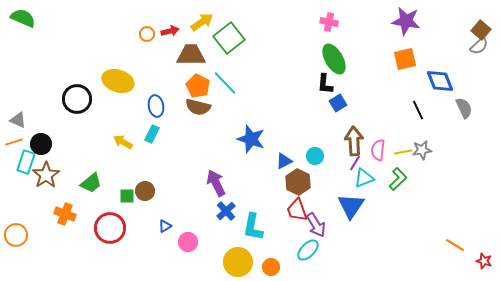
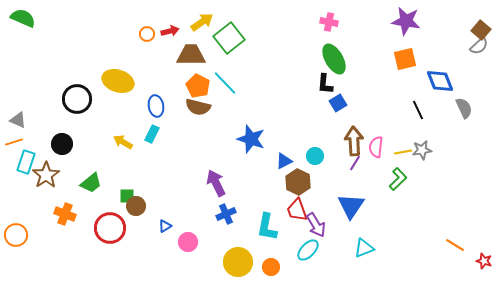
black circle at (41, 144): moved 21 px right
pink semicircle at (378, 150): moved 2 px left, 3 px up
cyan triangle at (364, 178): moved 70 px down
brown circle at (145, 191): moved 9 px left, 15 px down
blue cross at (226, 211): moved 3 px down; rotated 18 degrees clockwise
cyan L-shape at (253, 227): moved 14 px right
